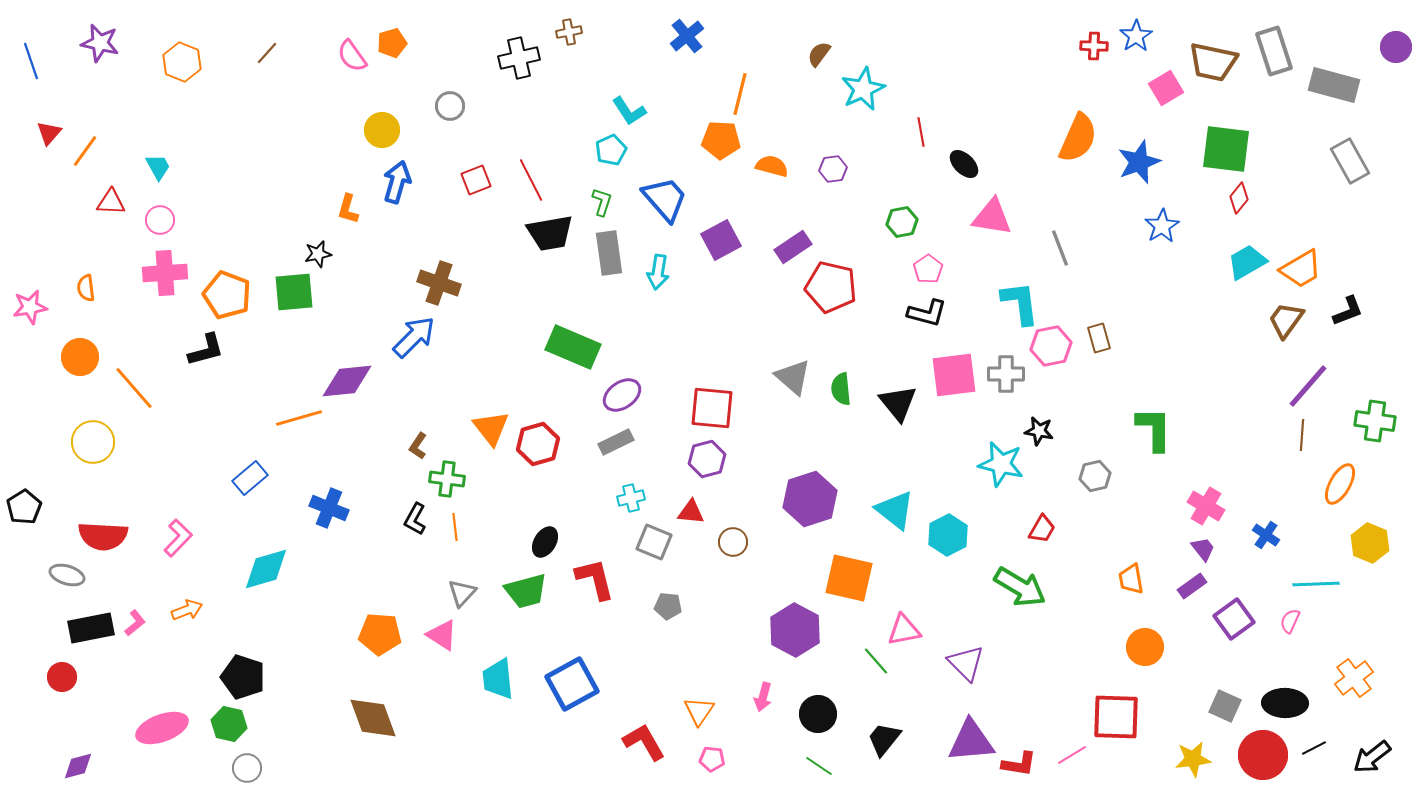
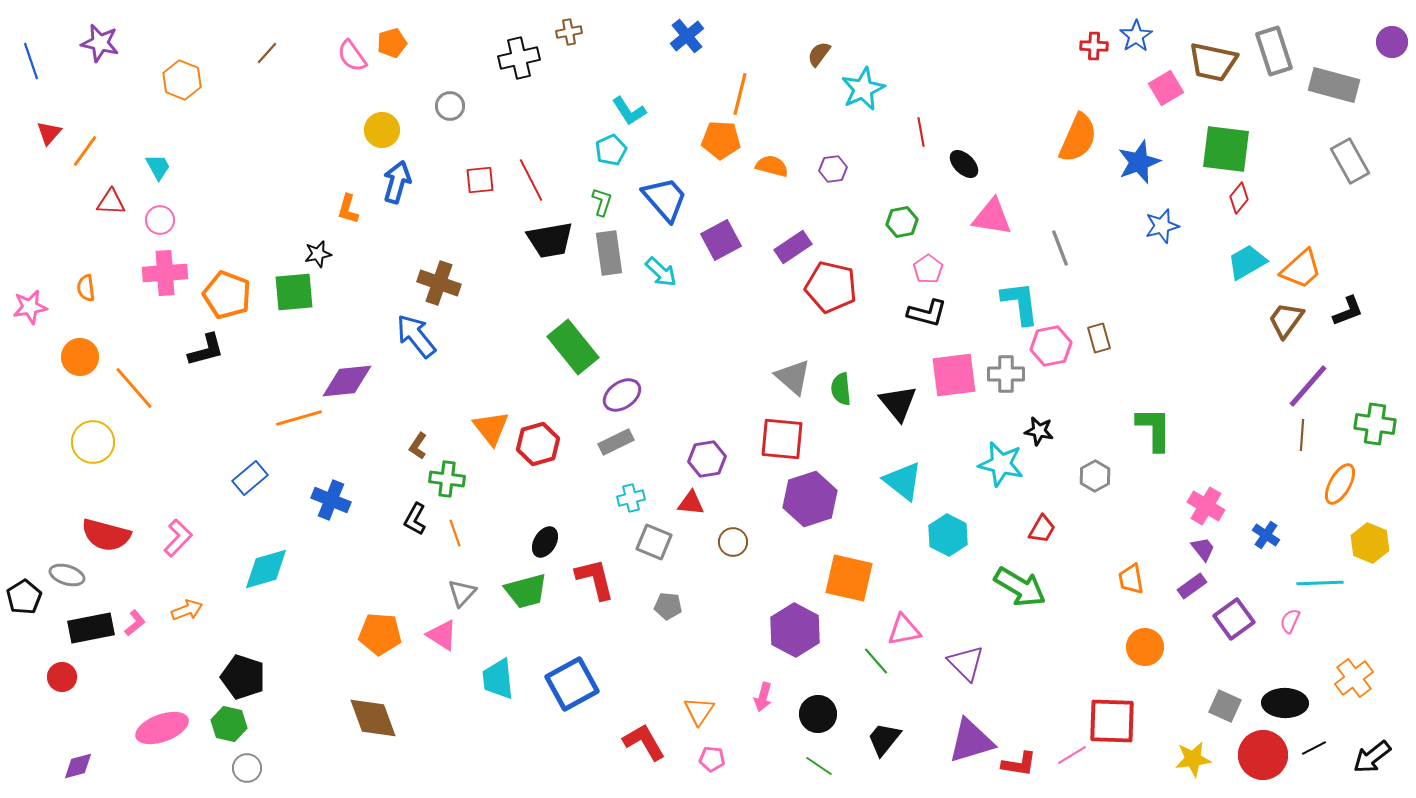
purple circle at (1396, 47): moved 4 px left, 5 px up
orange hexagon at (182, 62): moved 18 px down
red square at (476, 180): moved 4 px right; rotated 16 degrees clockwise
blue star at (1162, 226): rotated 16 degrees clockwise
black trapezoid at (550, 233): moved 7 px down
orange trapezoid at (1301, 269): rotated 12 degrees counterclockwise
cyan arrow at (658, 272): moved 3 px right; rotated 56 degrees counterclockwise
blue arrow at (414, 337): moved 2 px right, 1 px up; rotated 84 degrees counterclockwise
green rectangle at (573, 347): rotated 28 degrees clockwise
red square at (712, 408): moved 70 px right, 31 px down
green cross at (1375, 421): moved 3 px down
purple hexagon at (707, 459): rotated 6 degrees clockwise
gray hexagon at (1095, 476): rotated 16 degrees counterclockwise
black pentagon at (24, 507): moved 90 px down
blue cross at (329, 508): moved 2 px right, 8 px up
cyan triangle at (895, 510): moved 8 px right, 29 px up
red triangle at (691, 512): moved 9 px up
orange line at (455, 527): moved 6 px down; rotated 12 degrees counterclockwise
cyan hexagon at (948, 535): rotated 6 degrees counterclockwise
red semicircle at (103, 536): moved 3 px right, 1 px up; rotated 12 degrees clockwise
cyan line at (1316, 584): moved 4 px right, 1 px up
red square at (1116, 717): moved 4 px left, 4 px down
purple triangle at (971, 741): rotated 12 degrees counterclockwise
